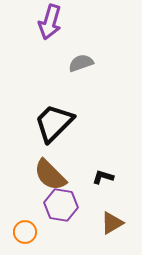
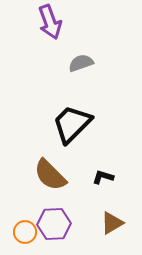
purple arrow: rotated 36 degrees counterclockwise
black trapezoid: moved 18 px right, 1 px down
purple hexagon: moved 7 px left, 19 px down; rotated 12 degrees counterclockwise
